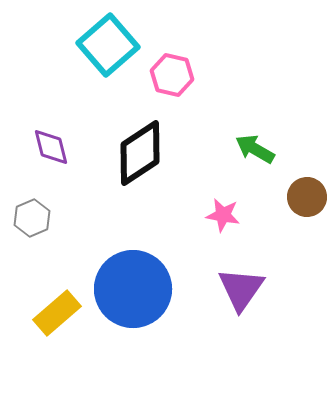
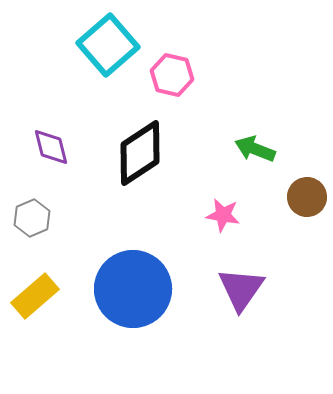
green arrow: rotated 9 degrees counterclockwise
yellow rectangle: moved 22 px left, 17 px up
